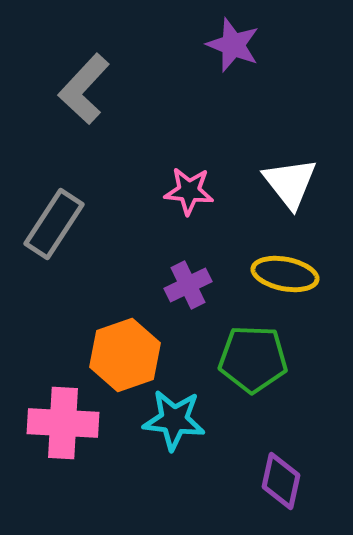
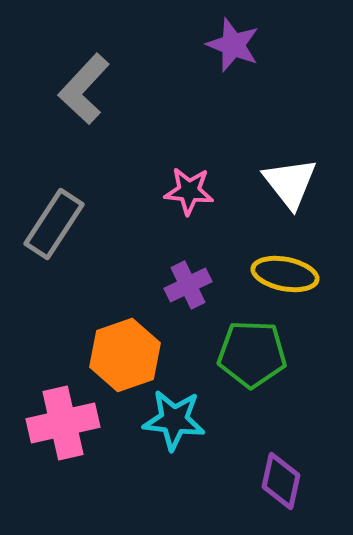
green pentagon: moved 1 px left, 5 px up
pink cross: rotated 16 degrees counterclockwise
